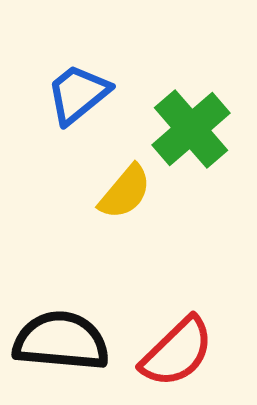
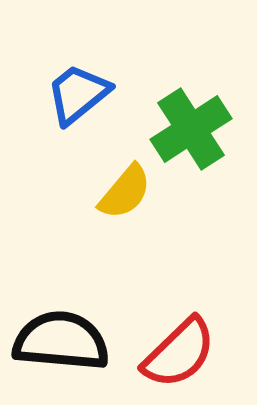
green cross: rotated 8 degrees clockwise
red semicircle: moved 2 px right, 1 px down
